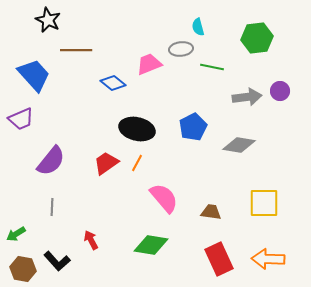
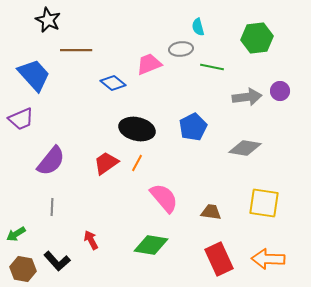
gray diamond: moved 6 px right, 3 px down
yellow square: rotated 8 degrees clockwise
